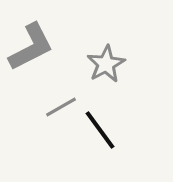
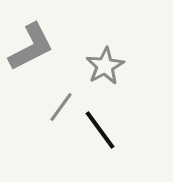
gray star: moved 1 px left, 2 px down
gray line: rotated 24 degrees counterclockwise
